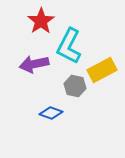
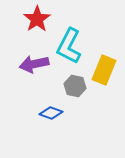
red star: moved 4 px left, 2 px up
yellow rectangle: moved 2 px right; rotated 40 degrees counterclockwise
